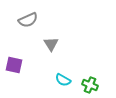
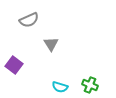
gray semicircle: moved 1 px right
purple square: rotated 24 degrees clockwise
cyan semicircle: moved 3 px left, 7 px down; rotated 14 degrees counterclockwise
